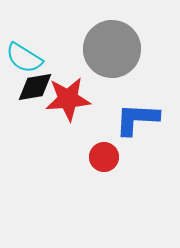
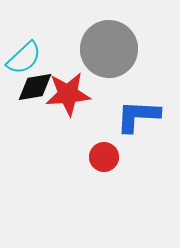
gray circle: moved 3 px left
cyan semicircle: rotated 75 degrees counterclockwise
red star: moved 5 px up
blue L-shape: moved 1 px right, 3 px up
